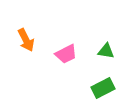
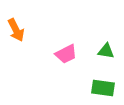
orange arrow: moved 10 px left, 10 px up
green rectangle: rotated 35 degrees clockwise
